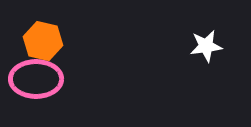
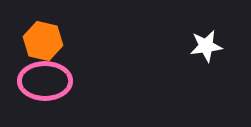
pink ellipse: moved 9 px right, 2 px down
